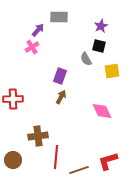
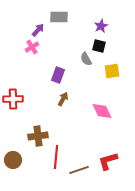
purple rectangle: moved 2 px left, 1 px up
brown arrow: moved 2 px right, 2 px down
